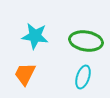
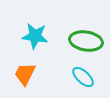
cyan ellipse: rotated 65 degrees counterclockwise
